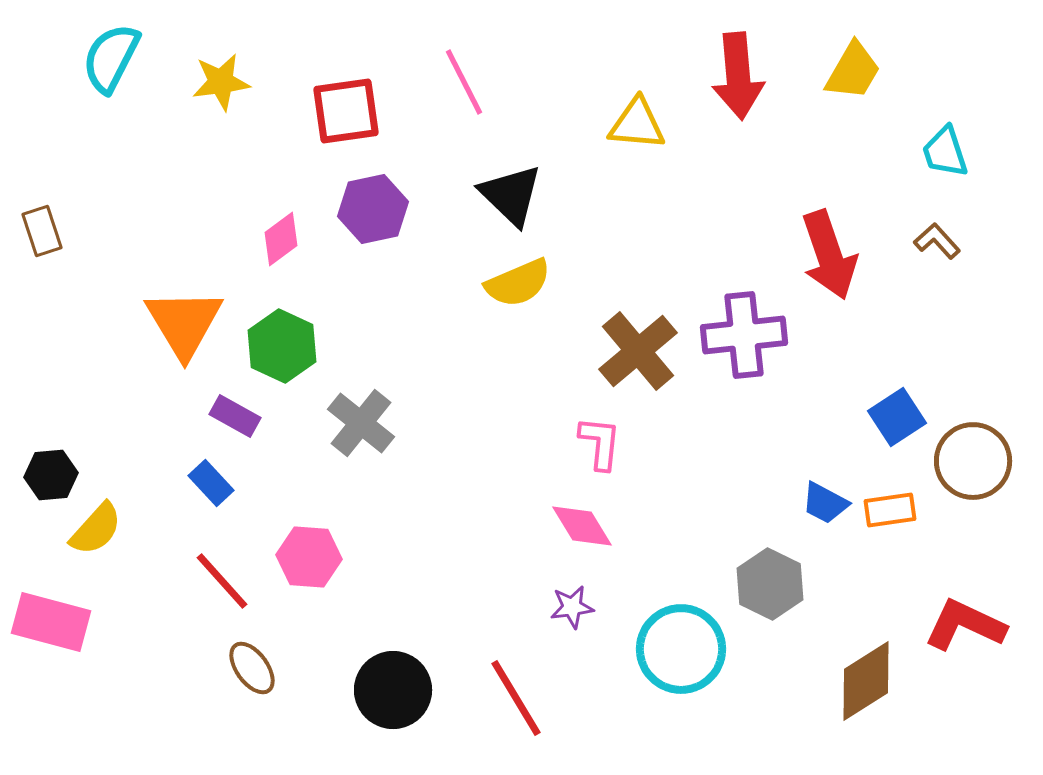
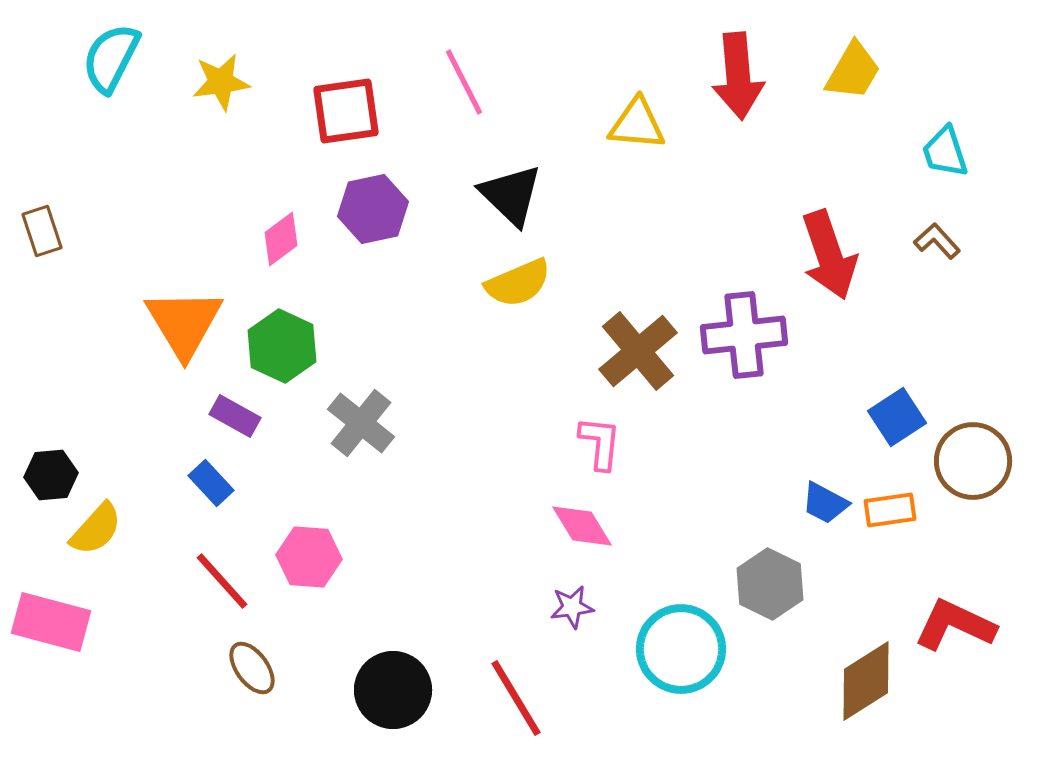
red L-shape at (965, 625): moved 10 px left
